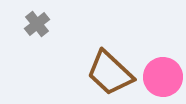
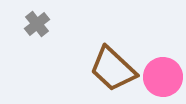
brown trapezoid: moved 3 px right, 4 px up
